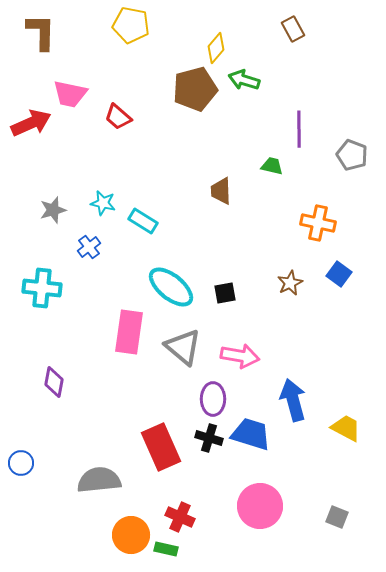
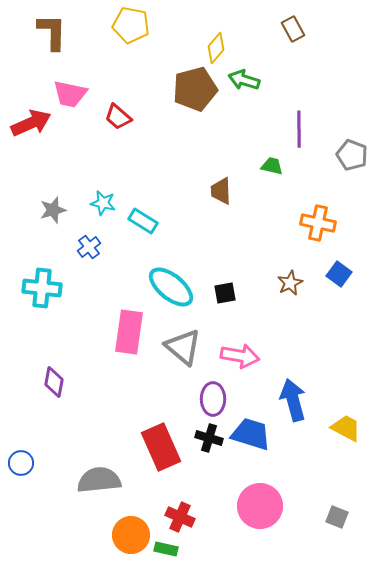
brown L-shape: moved 11 px right
